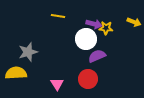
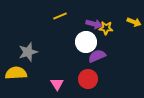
yellow line: moved 2 px right; rotated 32 degrees counterclockwise
white circle: moved 3 px down
